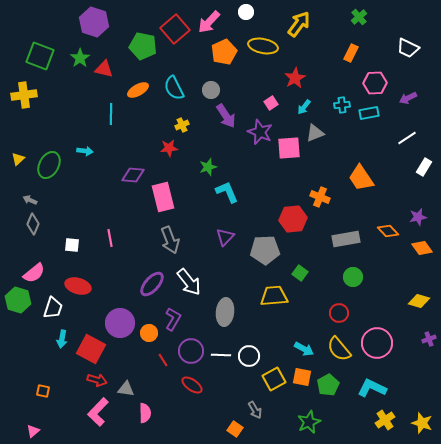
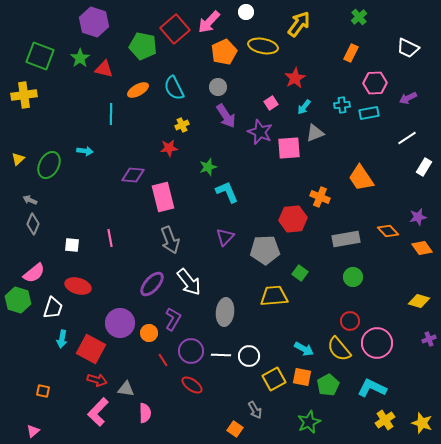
gray circle at (211, 90): moved 7 px right, 3 px up
red circle at (339, 313): moved 11 px right, 8 px down
